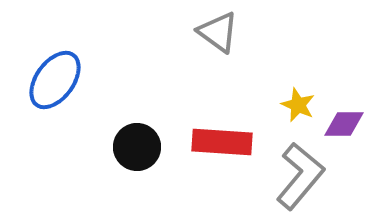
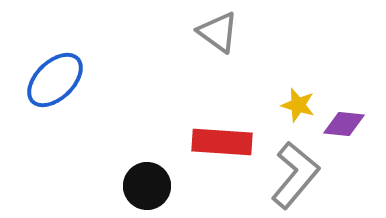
blue ellipse: rotated 10 degrees clockwise
yellow star: rotated 8 degrees counterclockwise
purple diamond: rotated 6 degrees clockwise
black circle: moved 10 px right, 39 px down
gray L-shape: moved 5 px left, 1 px up
